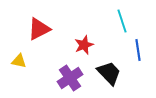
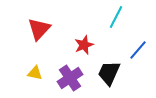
cyan line: moved 6 px left, 4 px up; rotated 45 degrees clockwise
red triangle: rotated 20 degrees counterclockwise
blue line: rotated 50 degrees clockwise
yellow triangle: moved 16 px right, 12 px down
black trapezoid: rotated 112 degrees counterclockwise
